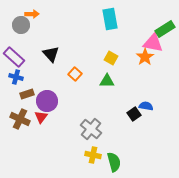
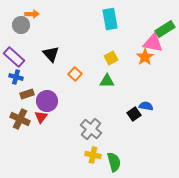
yellow square: rotated 32 degrees clockwise
